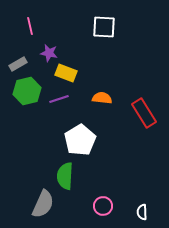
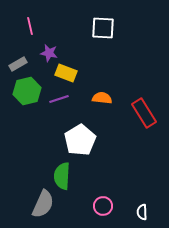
white square: moved 1 px left, 1 px down
green semicircle: moved 3 px left
